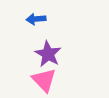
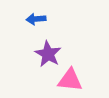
pink triangle: moved 26 px right; rotated 40 degrees counterclockwise
